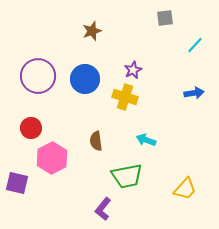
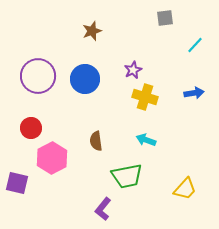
yellow cross: moved 20 px right
